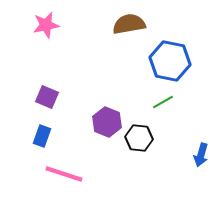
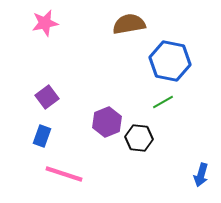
pink star: moved 1 px left, 2 px up
purple square: rotated 30 degrees clockwise
purple hexagon: rotated 16 degrees clockwise
blue arrow: moved 20 px down
